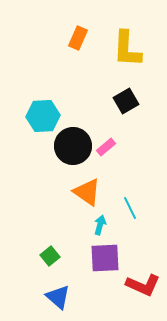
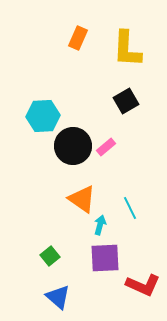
orange triangle: moved 5 px left, 7 px down
